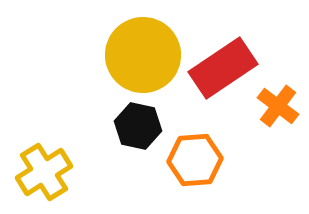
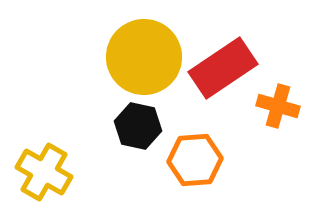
yellow circle: moved 1 px right, 2 px down
orange cross: rotated 21 degrees counterclockwise
yellow cross: rotated 28 degrees counterclockwise
